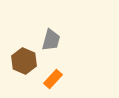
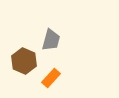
orange rectangle: moved 2 px left, 1 px up
